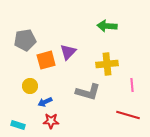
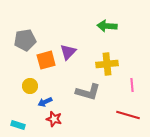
red star: moved 3 px right, 2 px up; rotated 14 degrees clockwise
